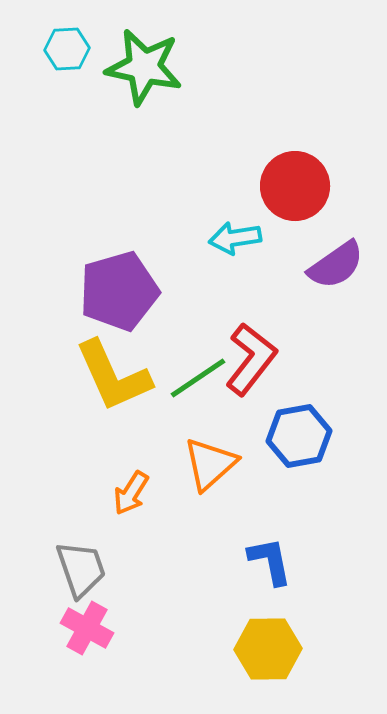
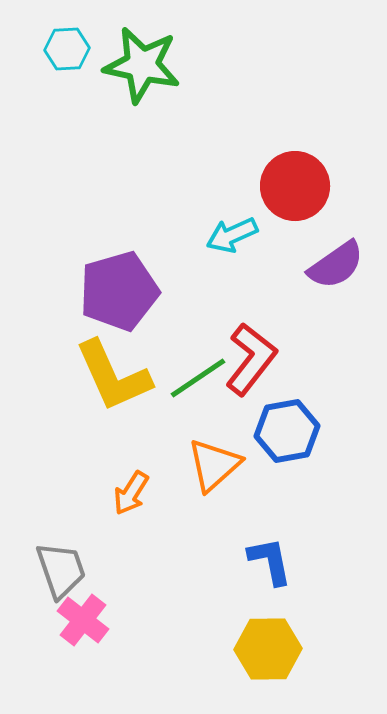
green star: moved 2 px left, 2 px up
cyan arrow: moved 3 px left, 3 px up; rotated 15 degrees counterclockwise
blue hexagon: moved 12 px left, 5 px up
orange triangle: moved 4 px right, 1 px down
gray trapezoid: moved 20 px left, 1 px down
pink cross: moved 4 px left, 8 px up; rotated 9 degrees clockwise
